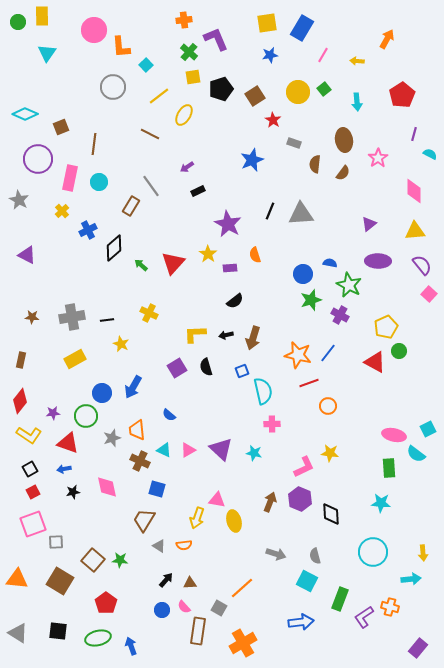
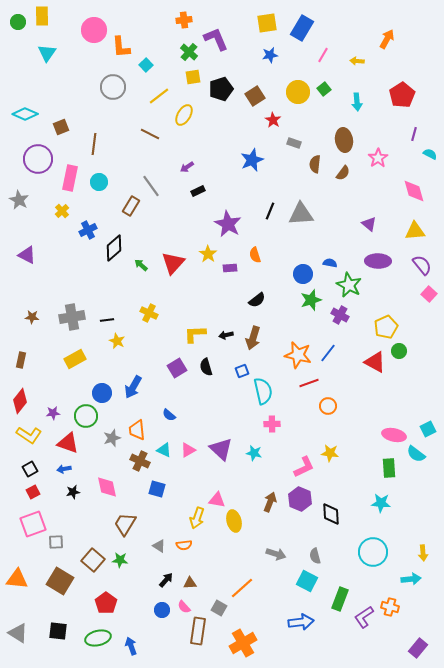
pink diamond at (414, 191): rotated 15 degrees counterclockwise
purple triangle at (369, 224): rotated 42 degrees counterclockwise
black semicircle at (235, 301): moved 22 px right, 1 px up
yellow star at (121, 344): moved 4 px left, 3 px up
brown trapezoid at (144, 520): moved 19 px left, 4 px down
